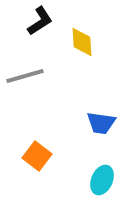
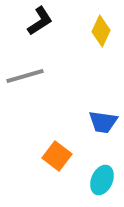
yellow diamond: moved 19 px right, 11 px up; rotated 28 degrees clockwise
blue trapezoid: moved 2 px right, 1 px up
orange square: moved 20 px right
